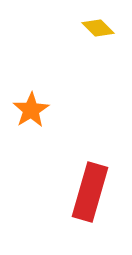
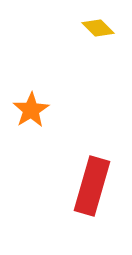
red rectangle: moved 2 px right, 6 px up
